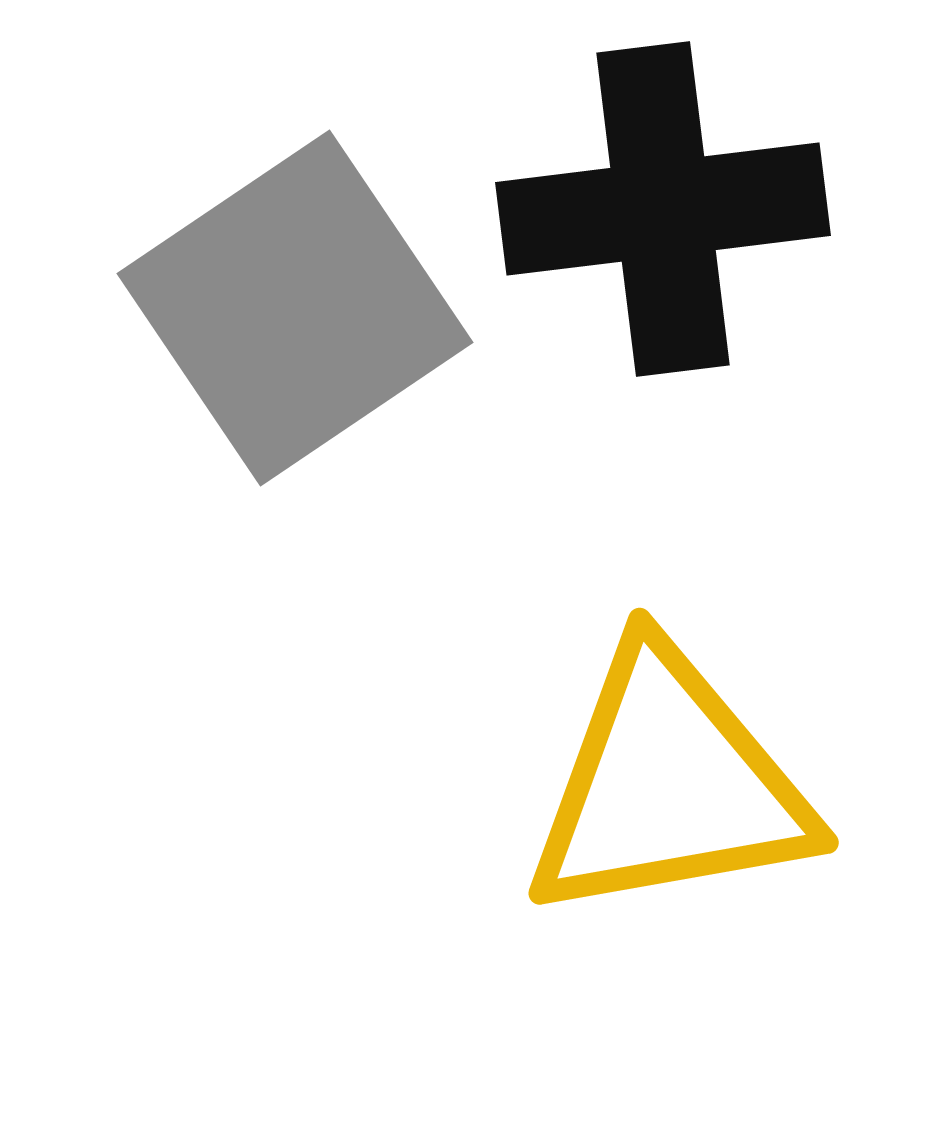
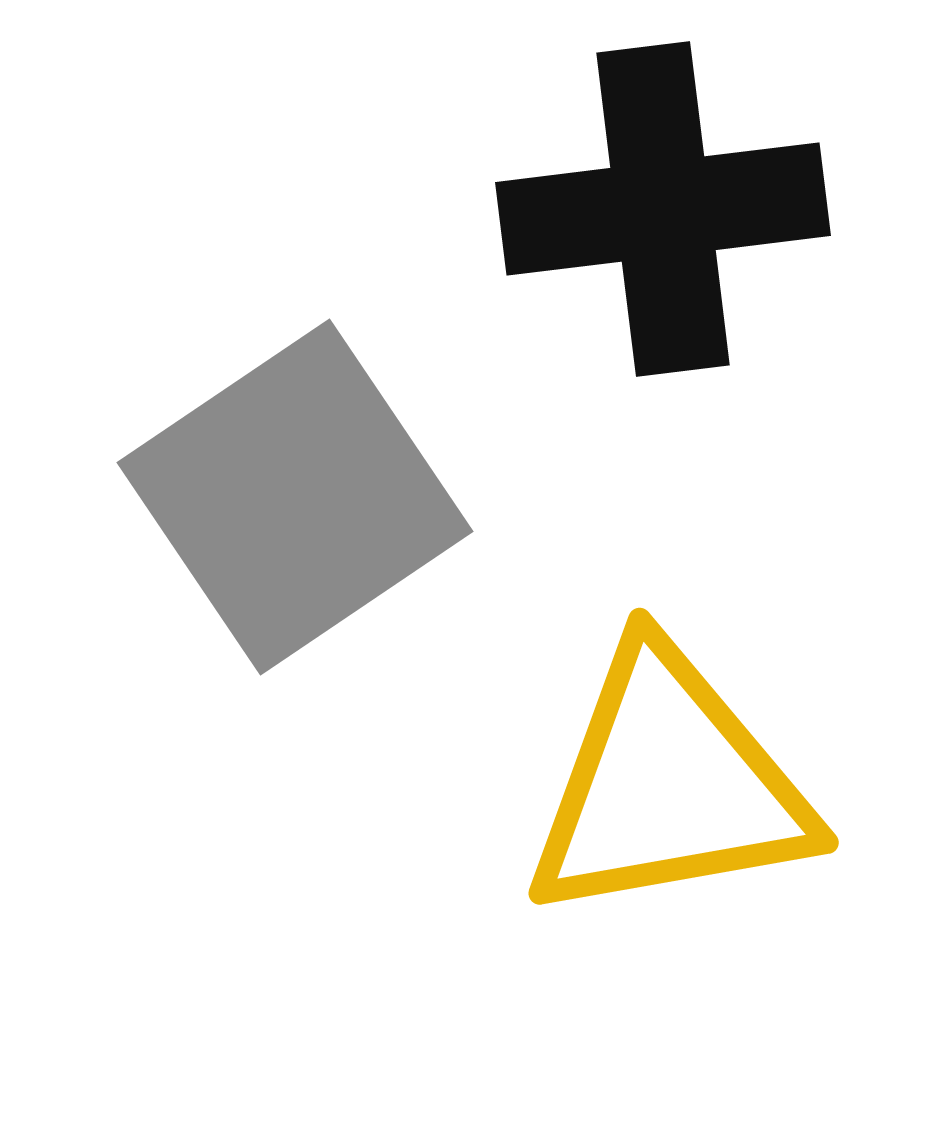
gray square: moved 189 px down
